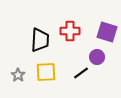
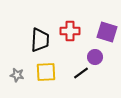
purple circle: moved 2 px left
gray star: moved 1 px left; rotated 24 degrees counterclockwise
